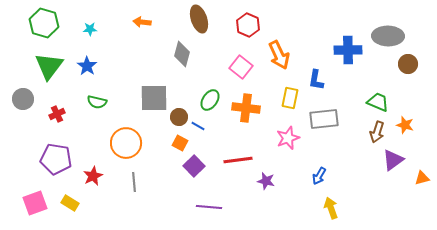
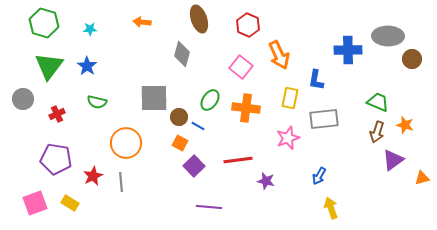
brown circle at (408, 64): moved 4 px right, 5 px up
gray line at (134, 182): moved 13 px left
